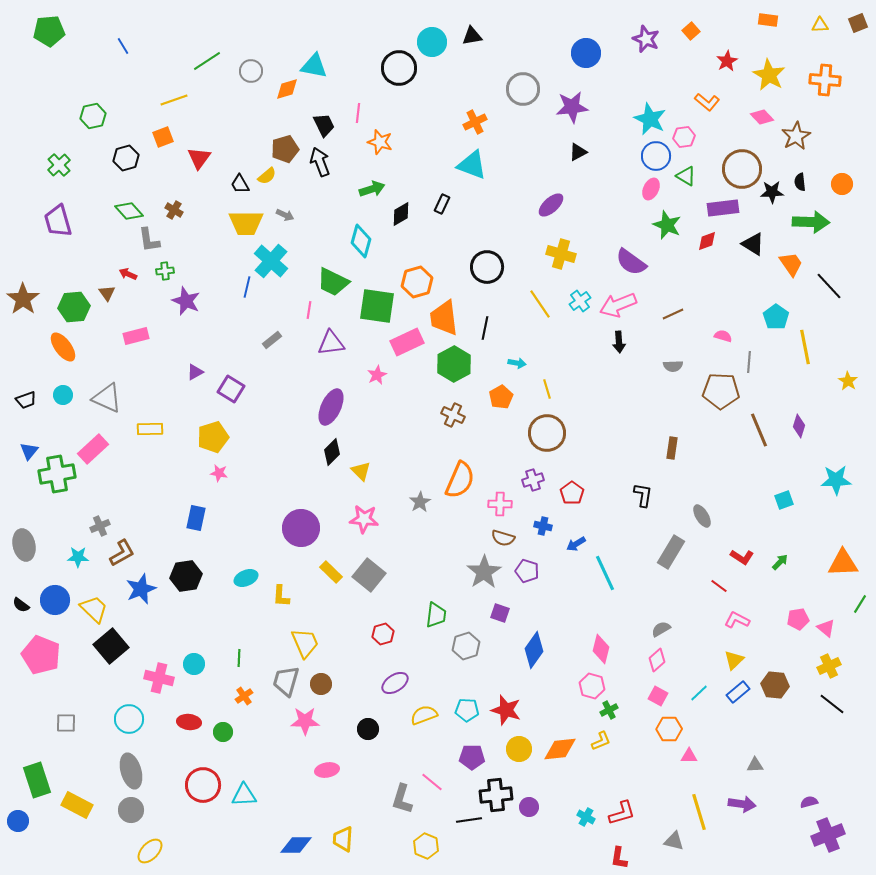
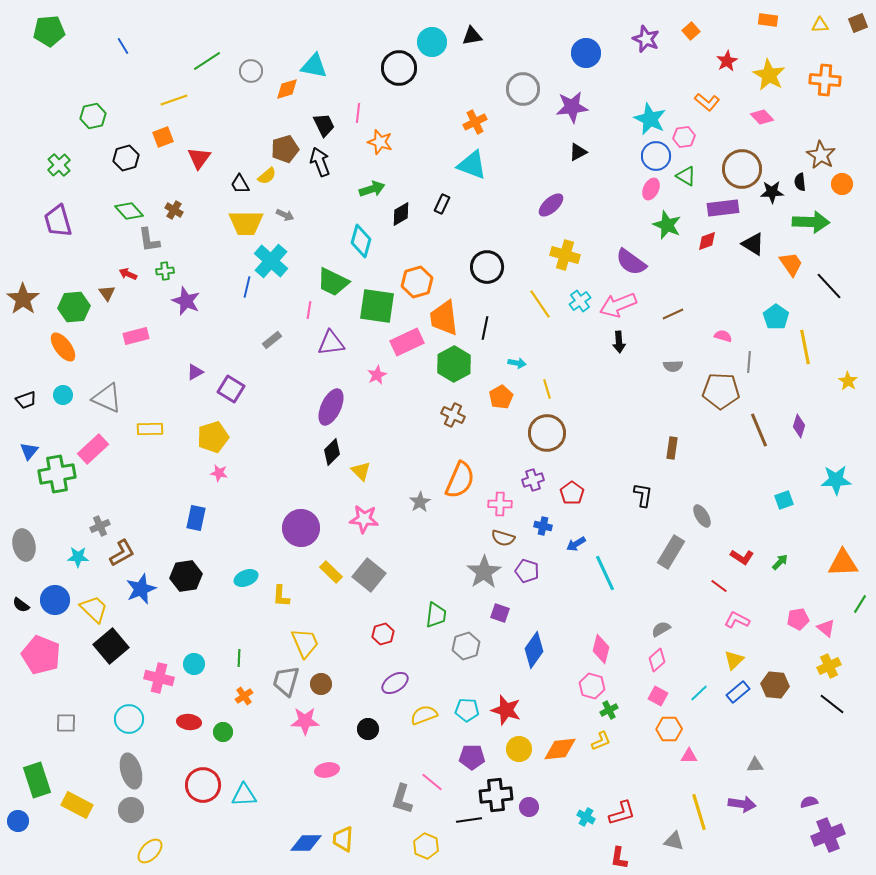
brown star at (796, 136): moved 25 px right, 19 px down; rotated 12 degrees counterclockwise
yellow cross at (561, 254): moved 4 px right, 1 px down
blue diamond at (296, 845): moved 10 px right, 2 px up
